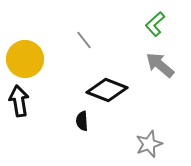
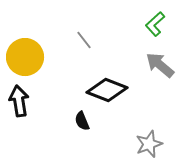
yellow circle: moved 2 px up
black semicircle: rotated 18 degrees counterclockwise
